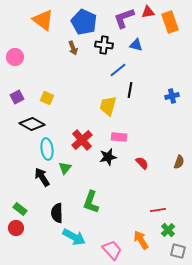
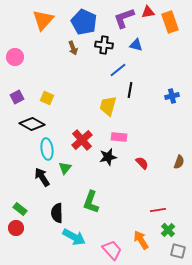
orange triangle: rotated 35 degrees clockwise
